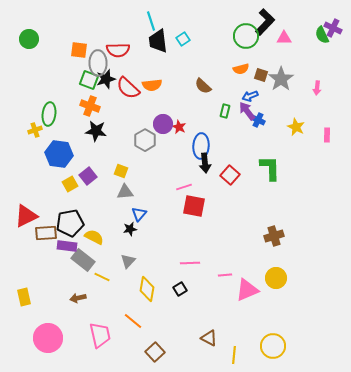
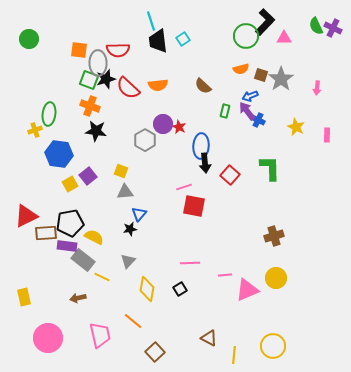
green semicircle at (322, 35): moved 6 px left, 9 px up
orange semicircle at (152, 85): moved 6 px right
